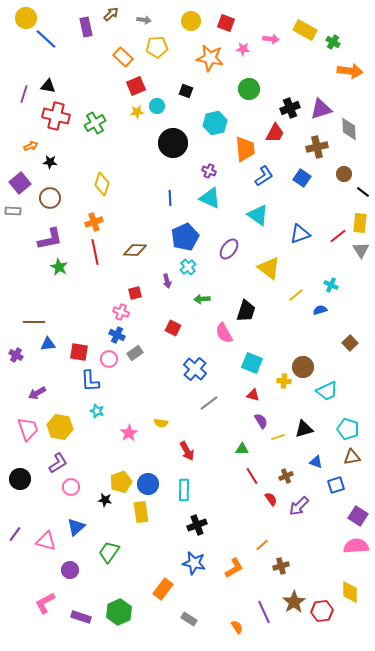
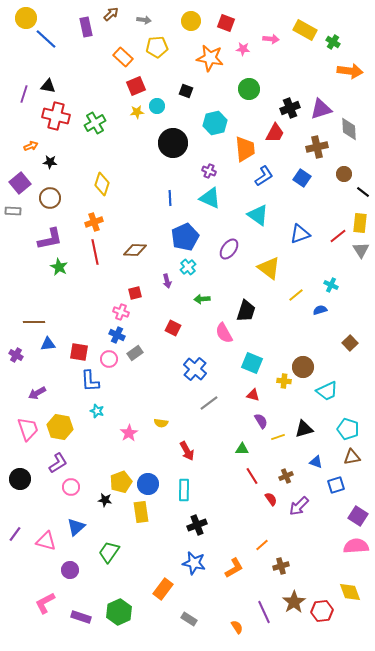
yellow diamond at (350, 592): rotated 20 degrees counterclockwise
